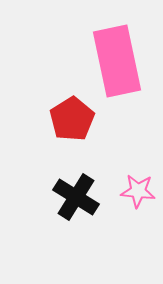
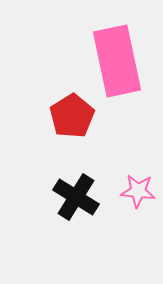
red pentagon: moved 3 px up
